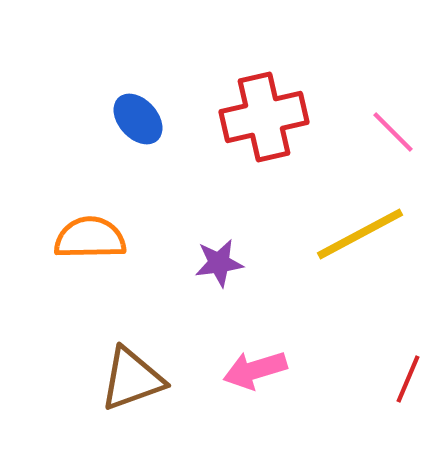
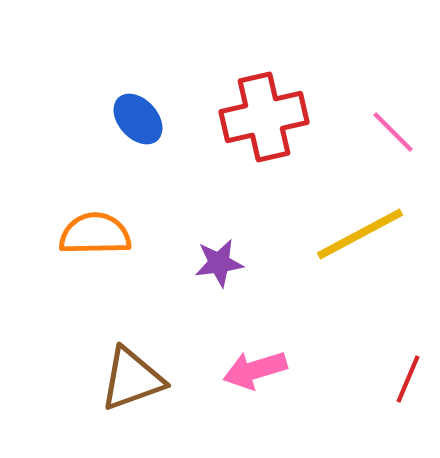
orange semicircle: moved 5 px right, 4 px up
